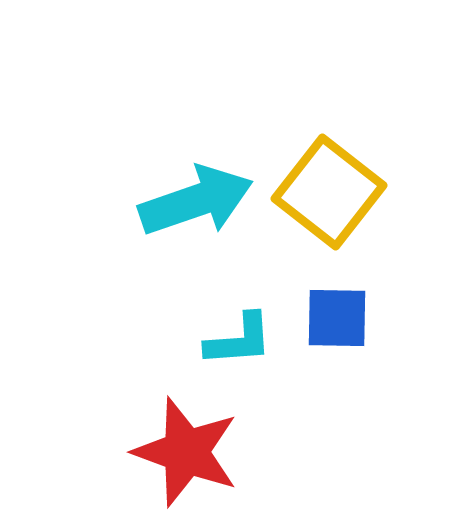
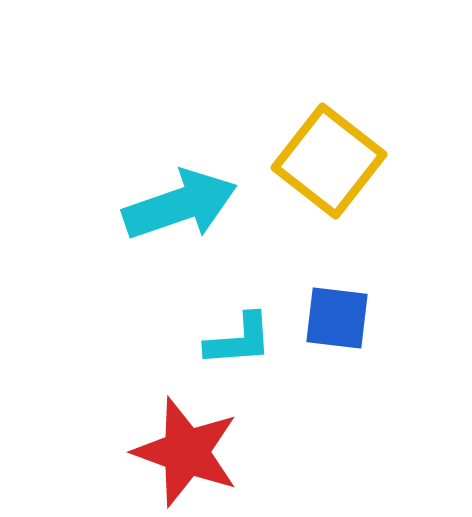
yellow square: moved 31 px up
cyan arrow: moved 16 px left, 4 px down
blue square: rotated 6 degrees clockwise
